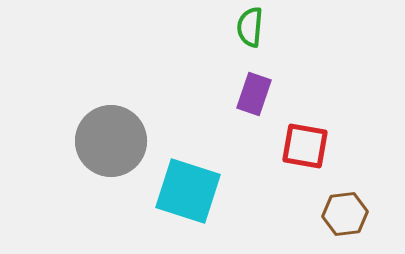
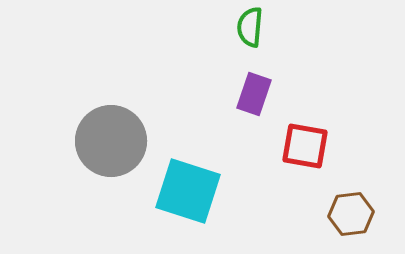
brown hexagon: moved 6 px right
